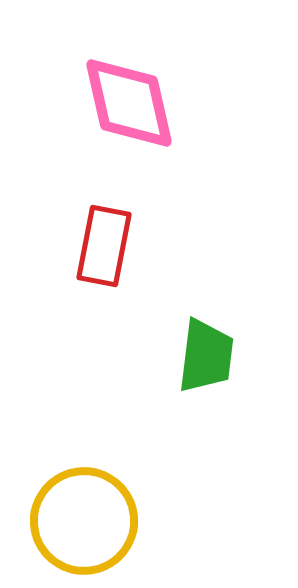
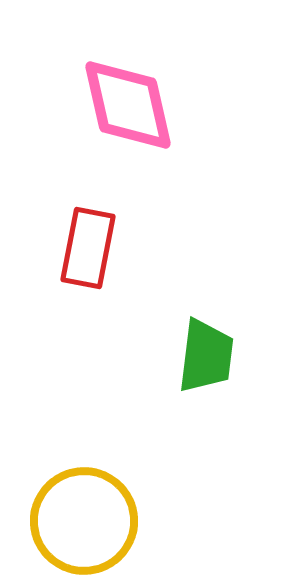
pink diamond: moved 1 px left, 2 px down
red rectangle: moved 16 px left, 2 px down
